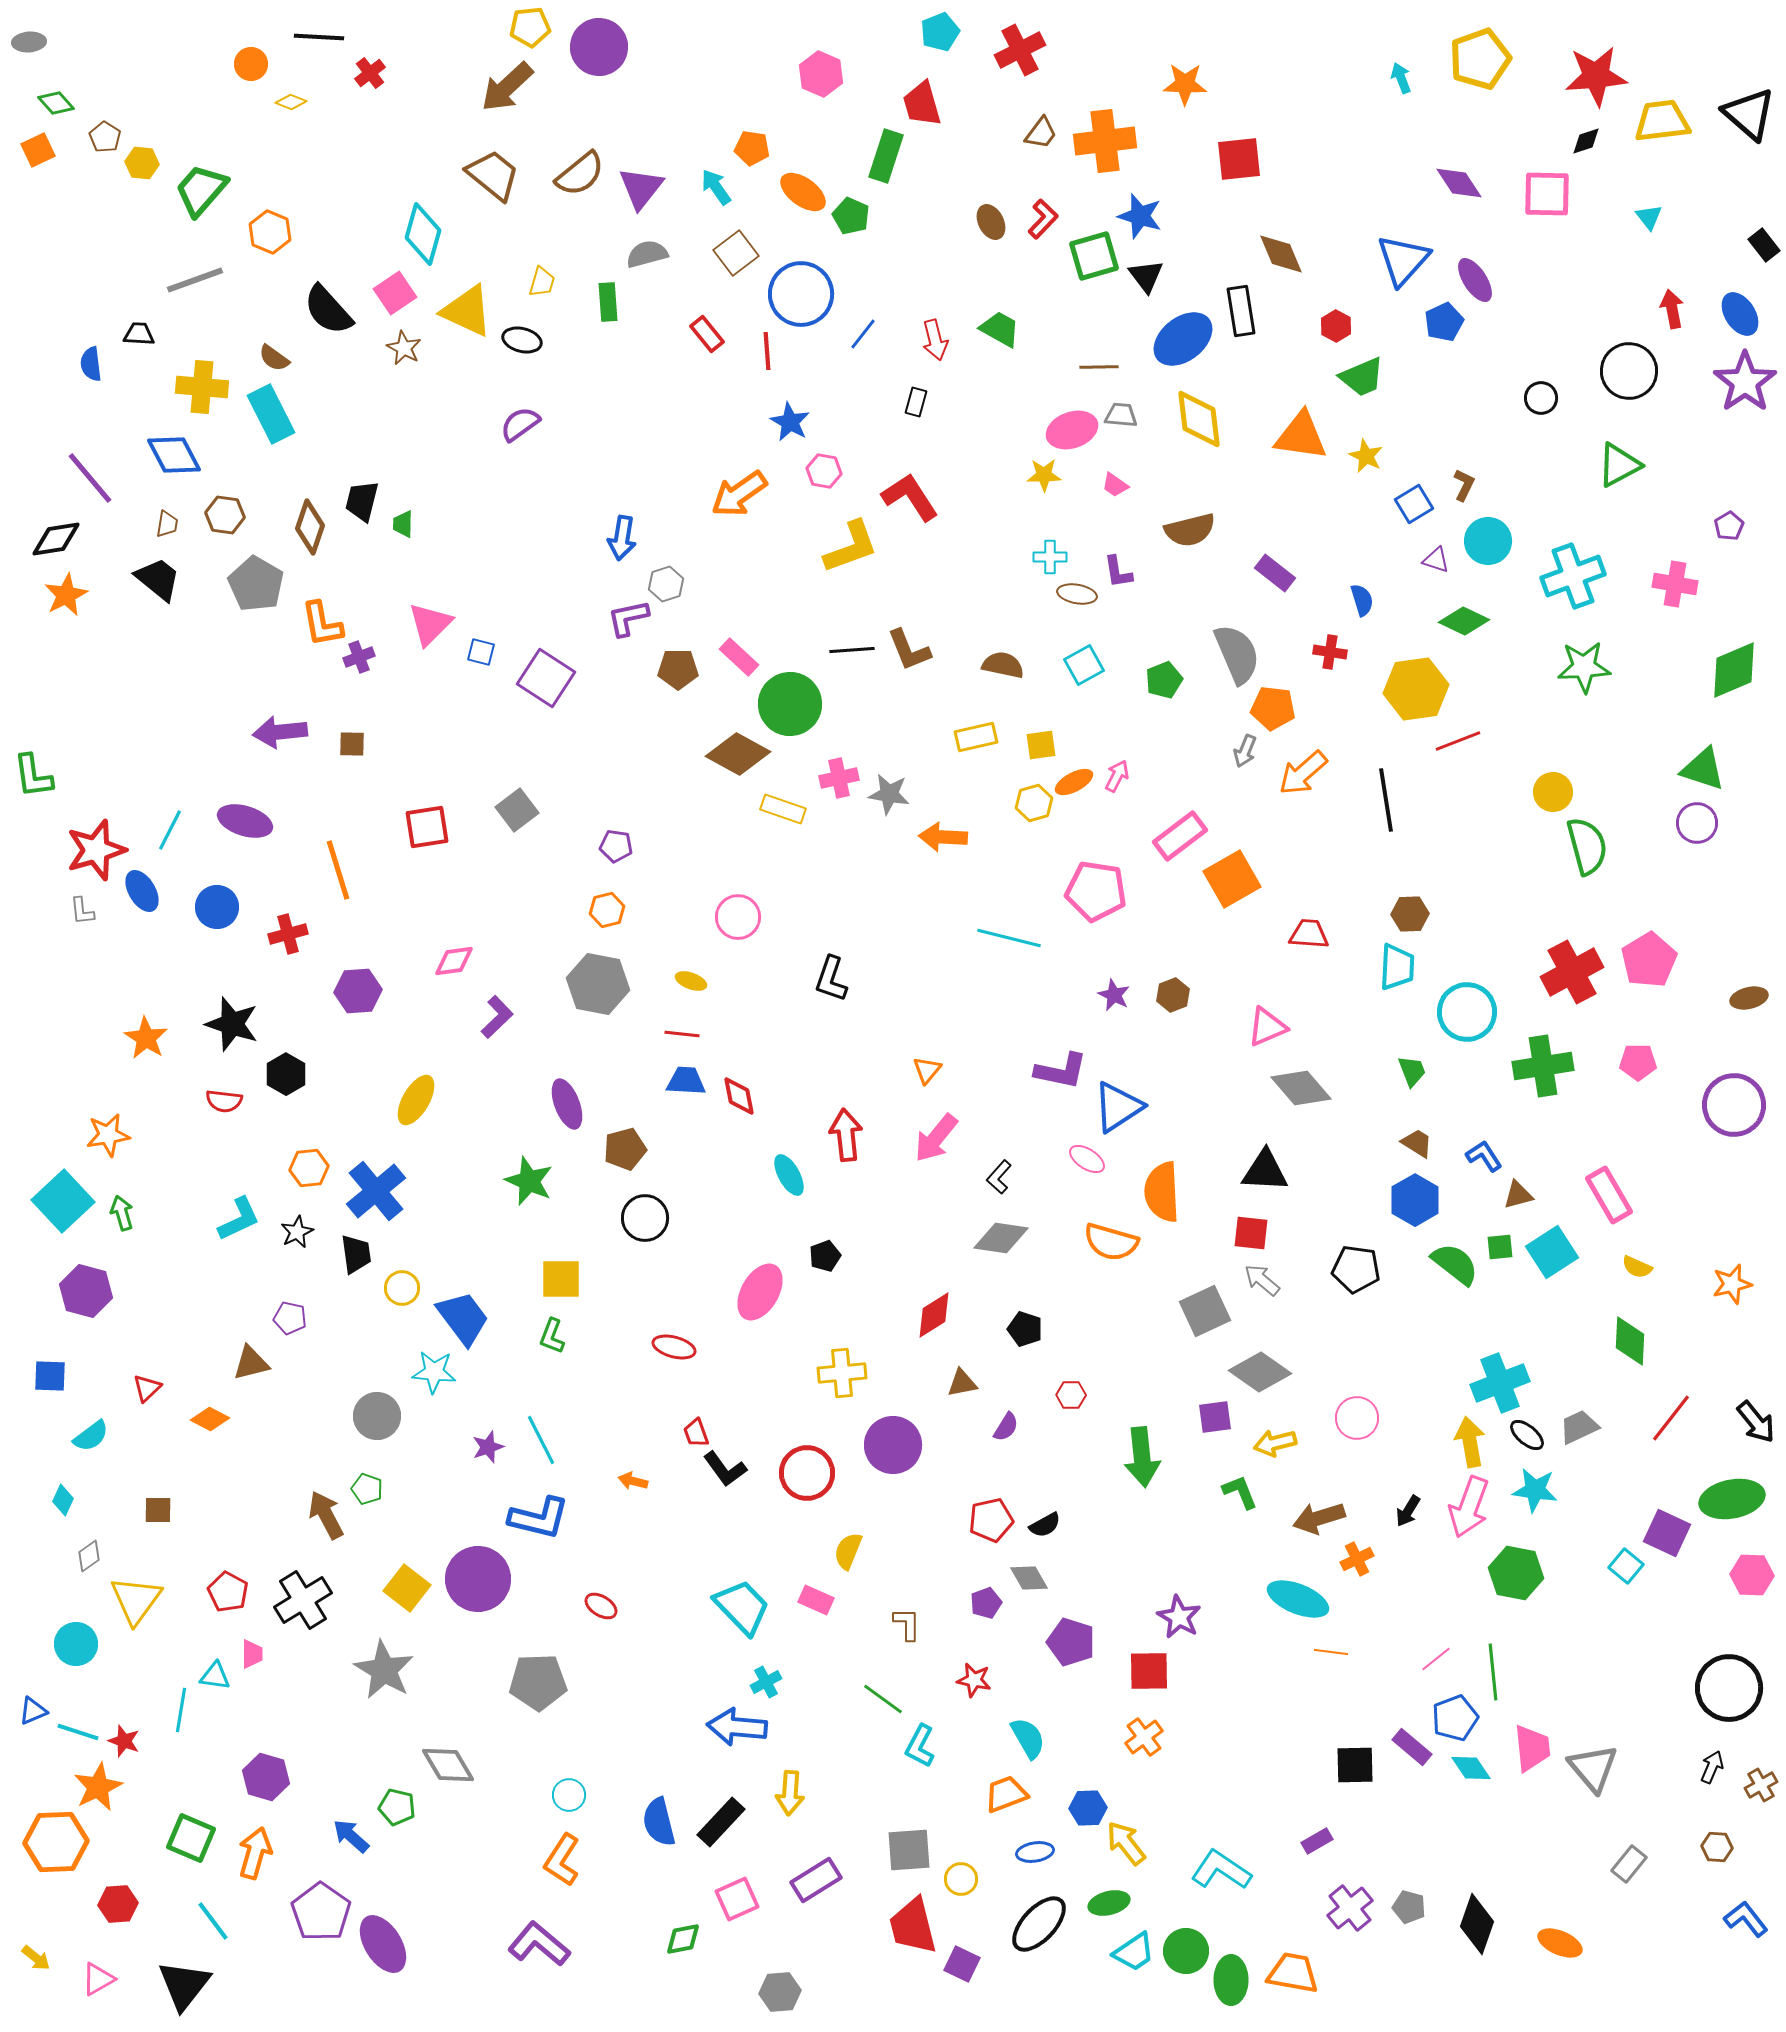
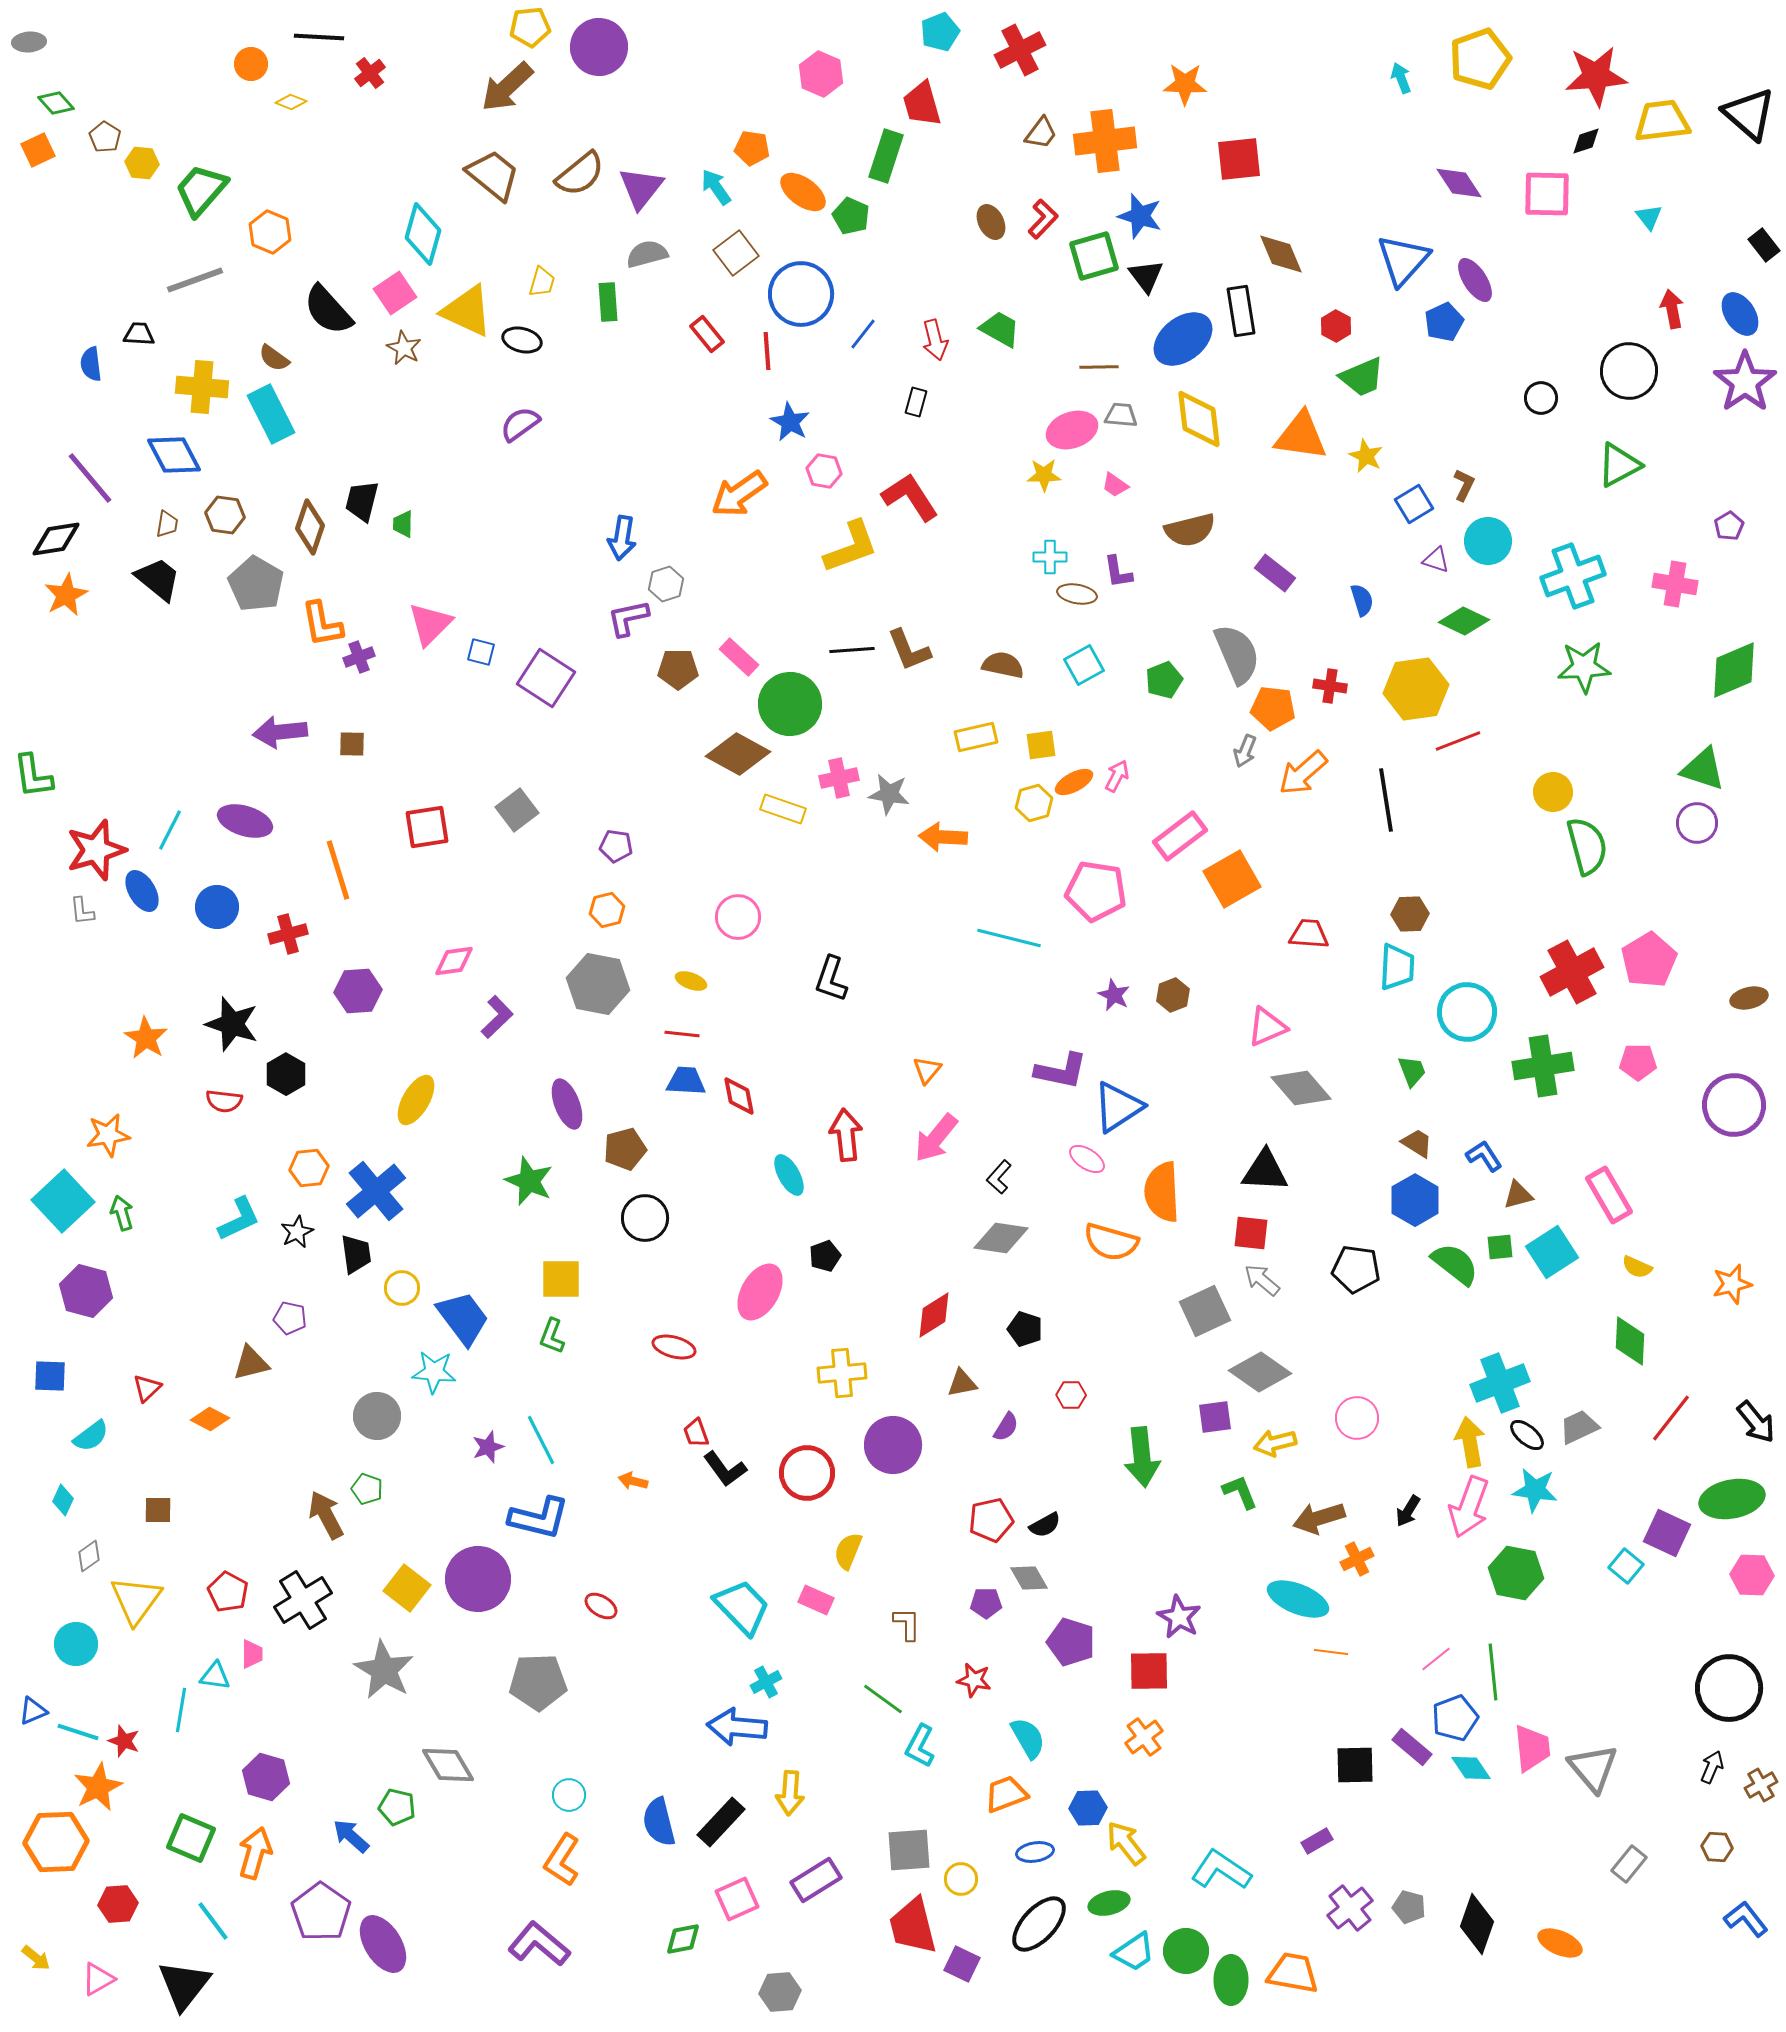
red cross at (1330, 652): moved 34 px down
purple pentagon at (986, 1603): rotated 20 degrees clockwise
